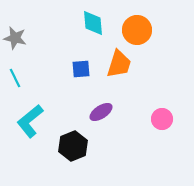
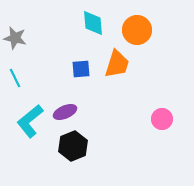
orange trapezoid: moved 2 px left
purple ellipse: moved 36 px left; rotated 10 degrees clockwise
